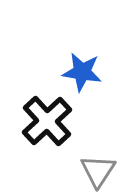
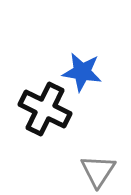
black cross: moved 2 px left, 12 px up; rotated 21 degrees counterclockwise
